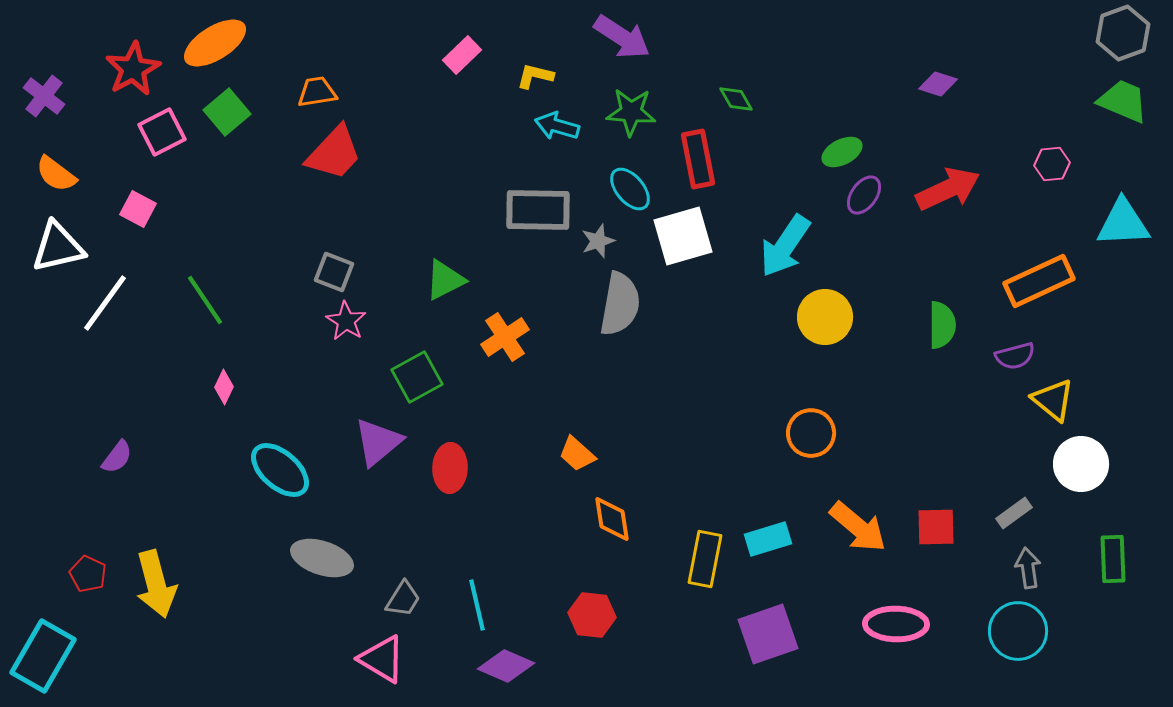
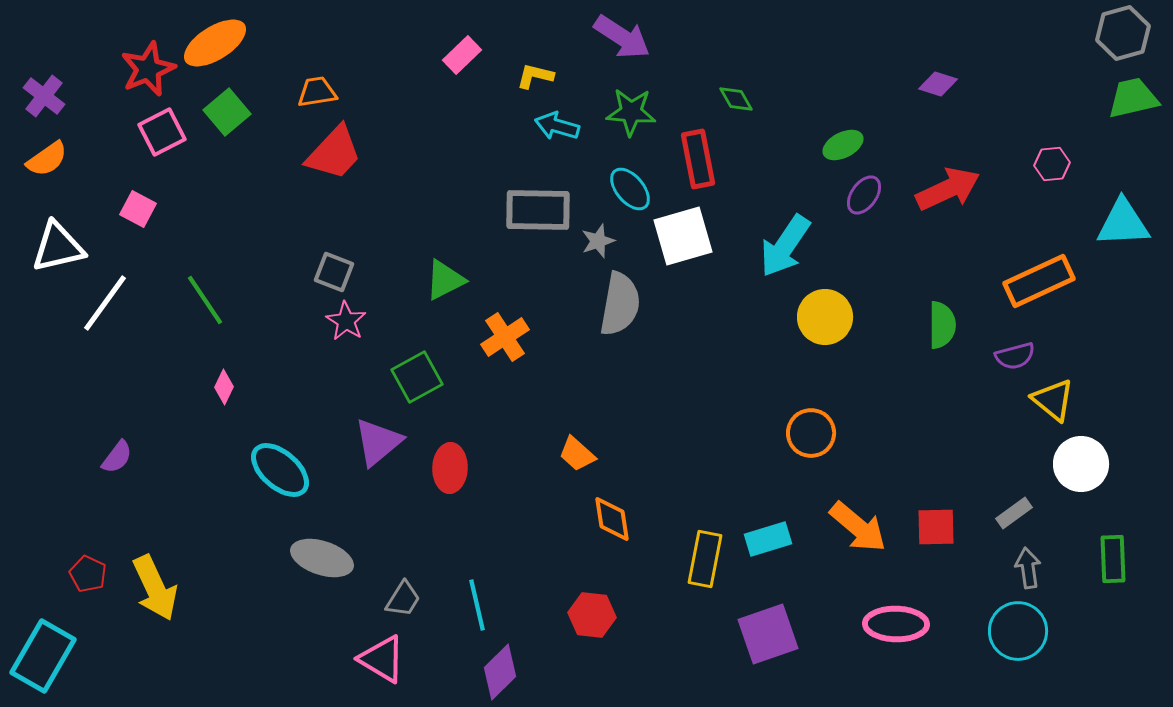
gray hexagon at (1123, 33): rotated 4 degrees clockwise
red star at (133, 69): moved 15 px right; rotated 6 degrees clockwise
green trapezoid at (1123, 101): moved 10 px right, 3 px up; rotated 36 degrees counterclockwise
green ellipse at (842, 152): moved 1 px right, 7 px up
orange semicircle at (56, 174): moved 9 px left, 15 px up; rotated 72 degrees counterclockwise
yellow arrow at (156, 584): moved 1 px left, 4 px down; rotated 10 degrees counterclockwise
purple diamond at (506, 666): moved 6 px left, 6 px down; rotated 68 degrees counterclockwise
